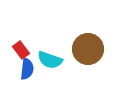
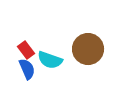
red rectangle: moved 5 px right
blue semicircle: rotated 30 degrees counterclockwise
